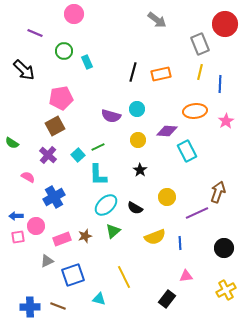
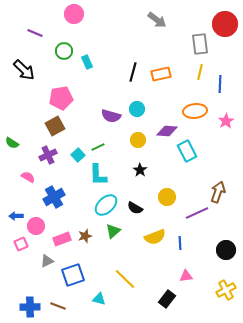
gray rectangle at (200, 44): rotated 15 degrees clockwise
purple cross at (48, 155): rotated 24 degrees clockwise
pink square at (18, 237): moved 3 px right, 7 px down; rotated 16 degrees counterclockwise
black circle at (224, 248): moved 2 px right, 2 px down
yellow line at (124, 277): moved 1 px right, 2 px down; rotated 20 degrees counterclockwise
